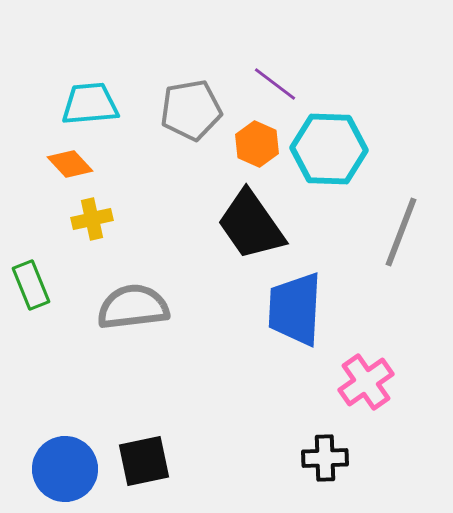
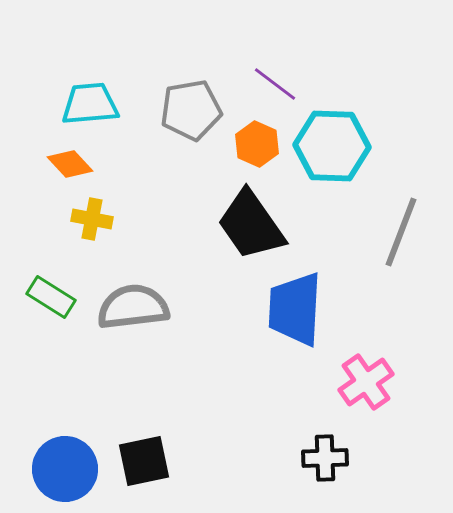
cyan hexagon: moved 3 px right, 3 px up
yellow cross: rotated 24 degrees clockwise
green rectangle: moved 20 px right, 12 px down; rotated 36 degrees counterclockwise
